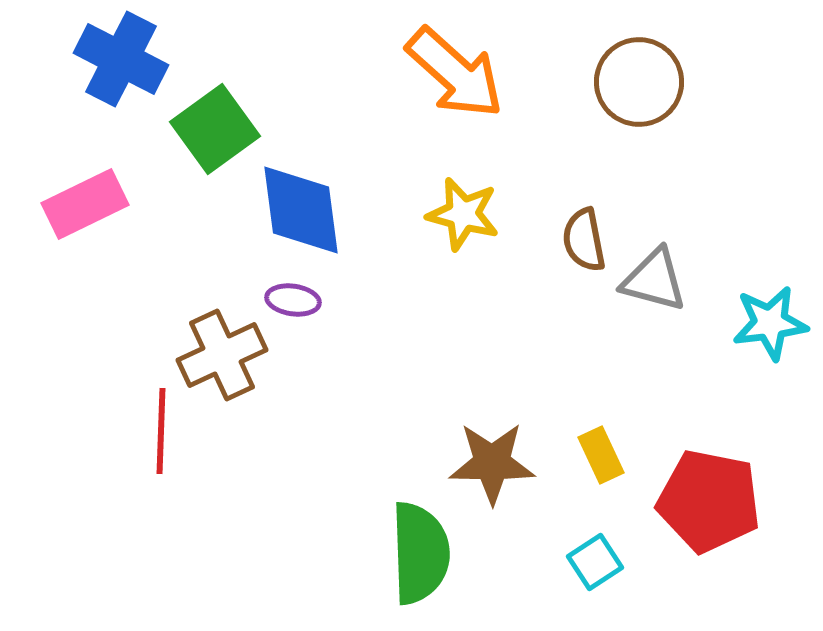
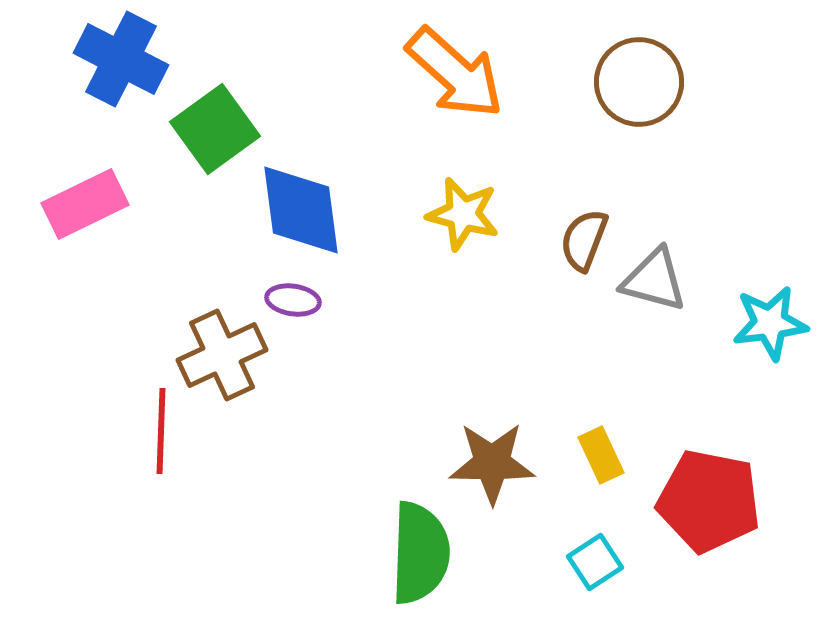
brown semicircle: rotated 32 degrees clockwise
green semicircle: rotated 4 degrees clockwise
